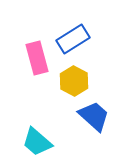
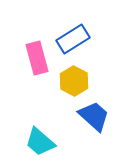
cyan trapezoid: moved 3 px right
